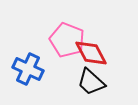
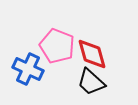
pink pentagon: moved 10 px left, 6 px down
red diamond: moved 1 px right, 1 px down; rotated 12 degrees clockwise
